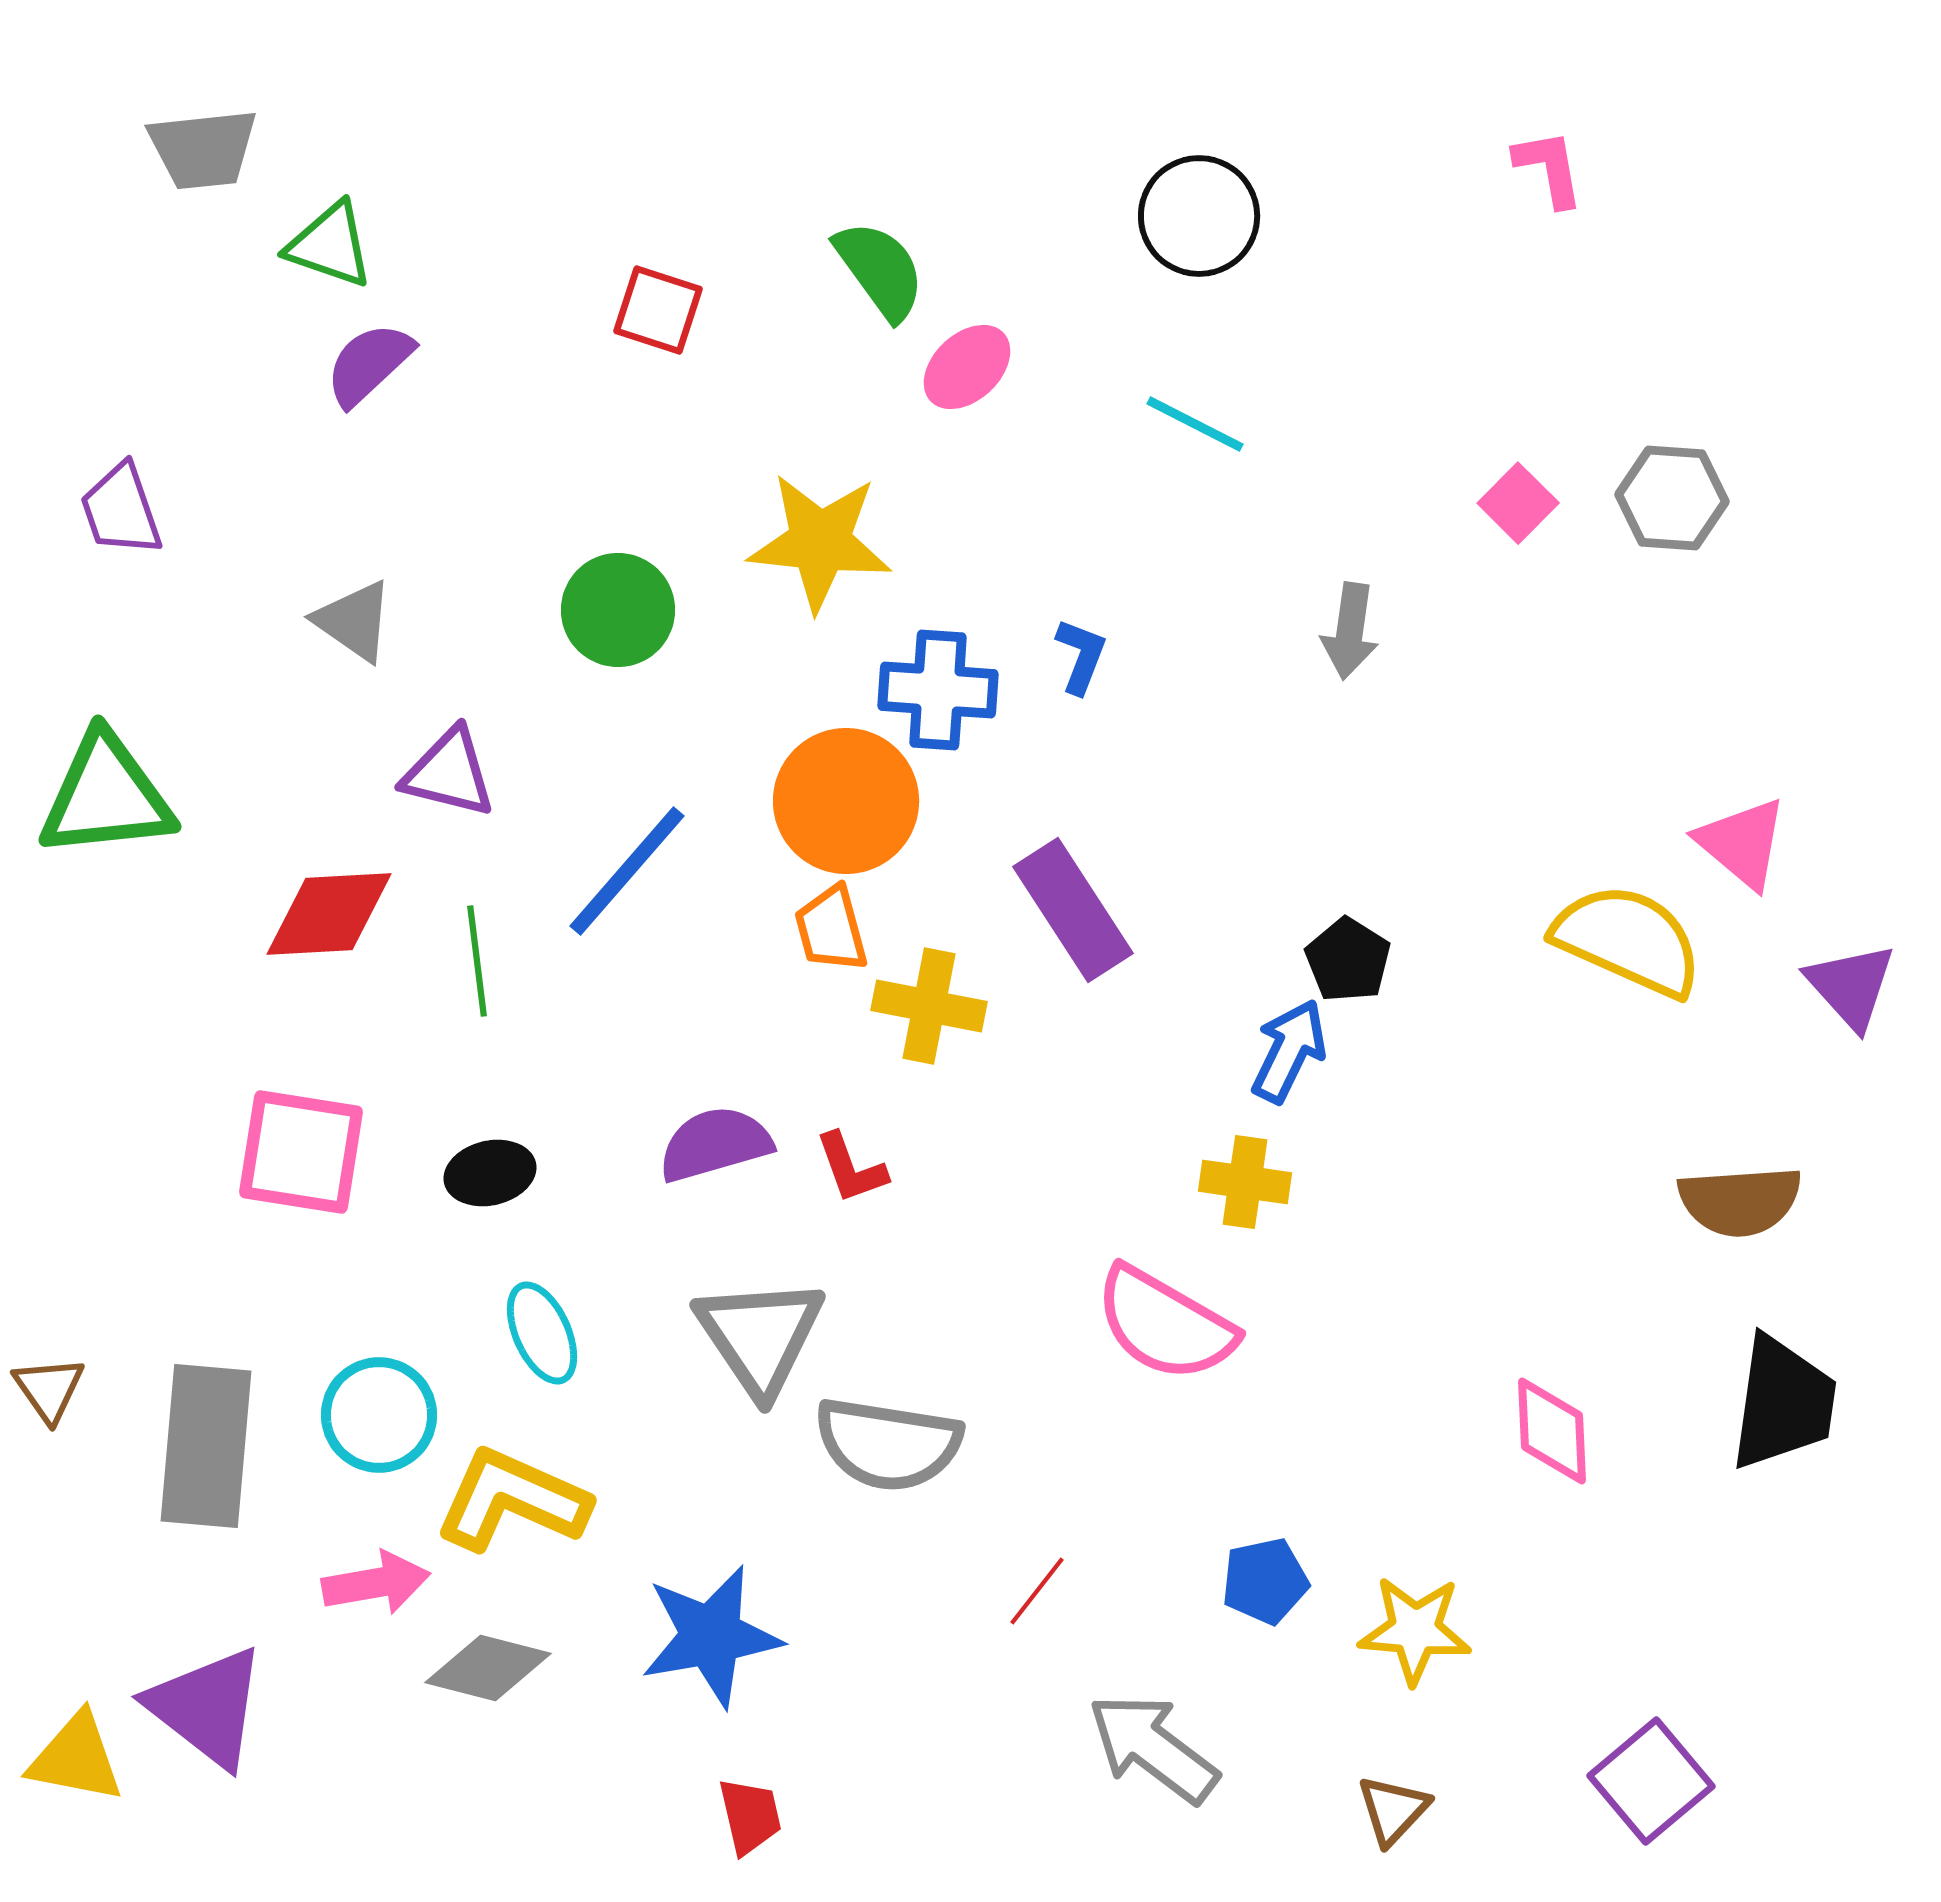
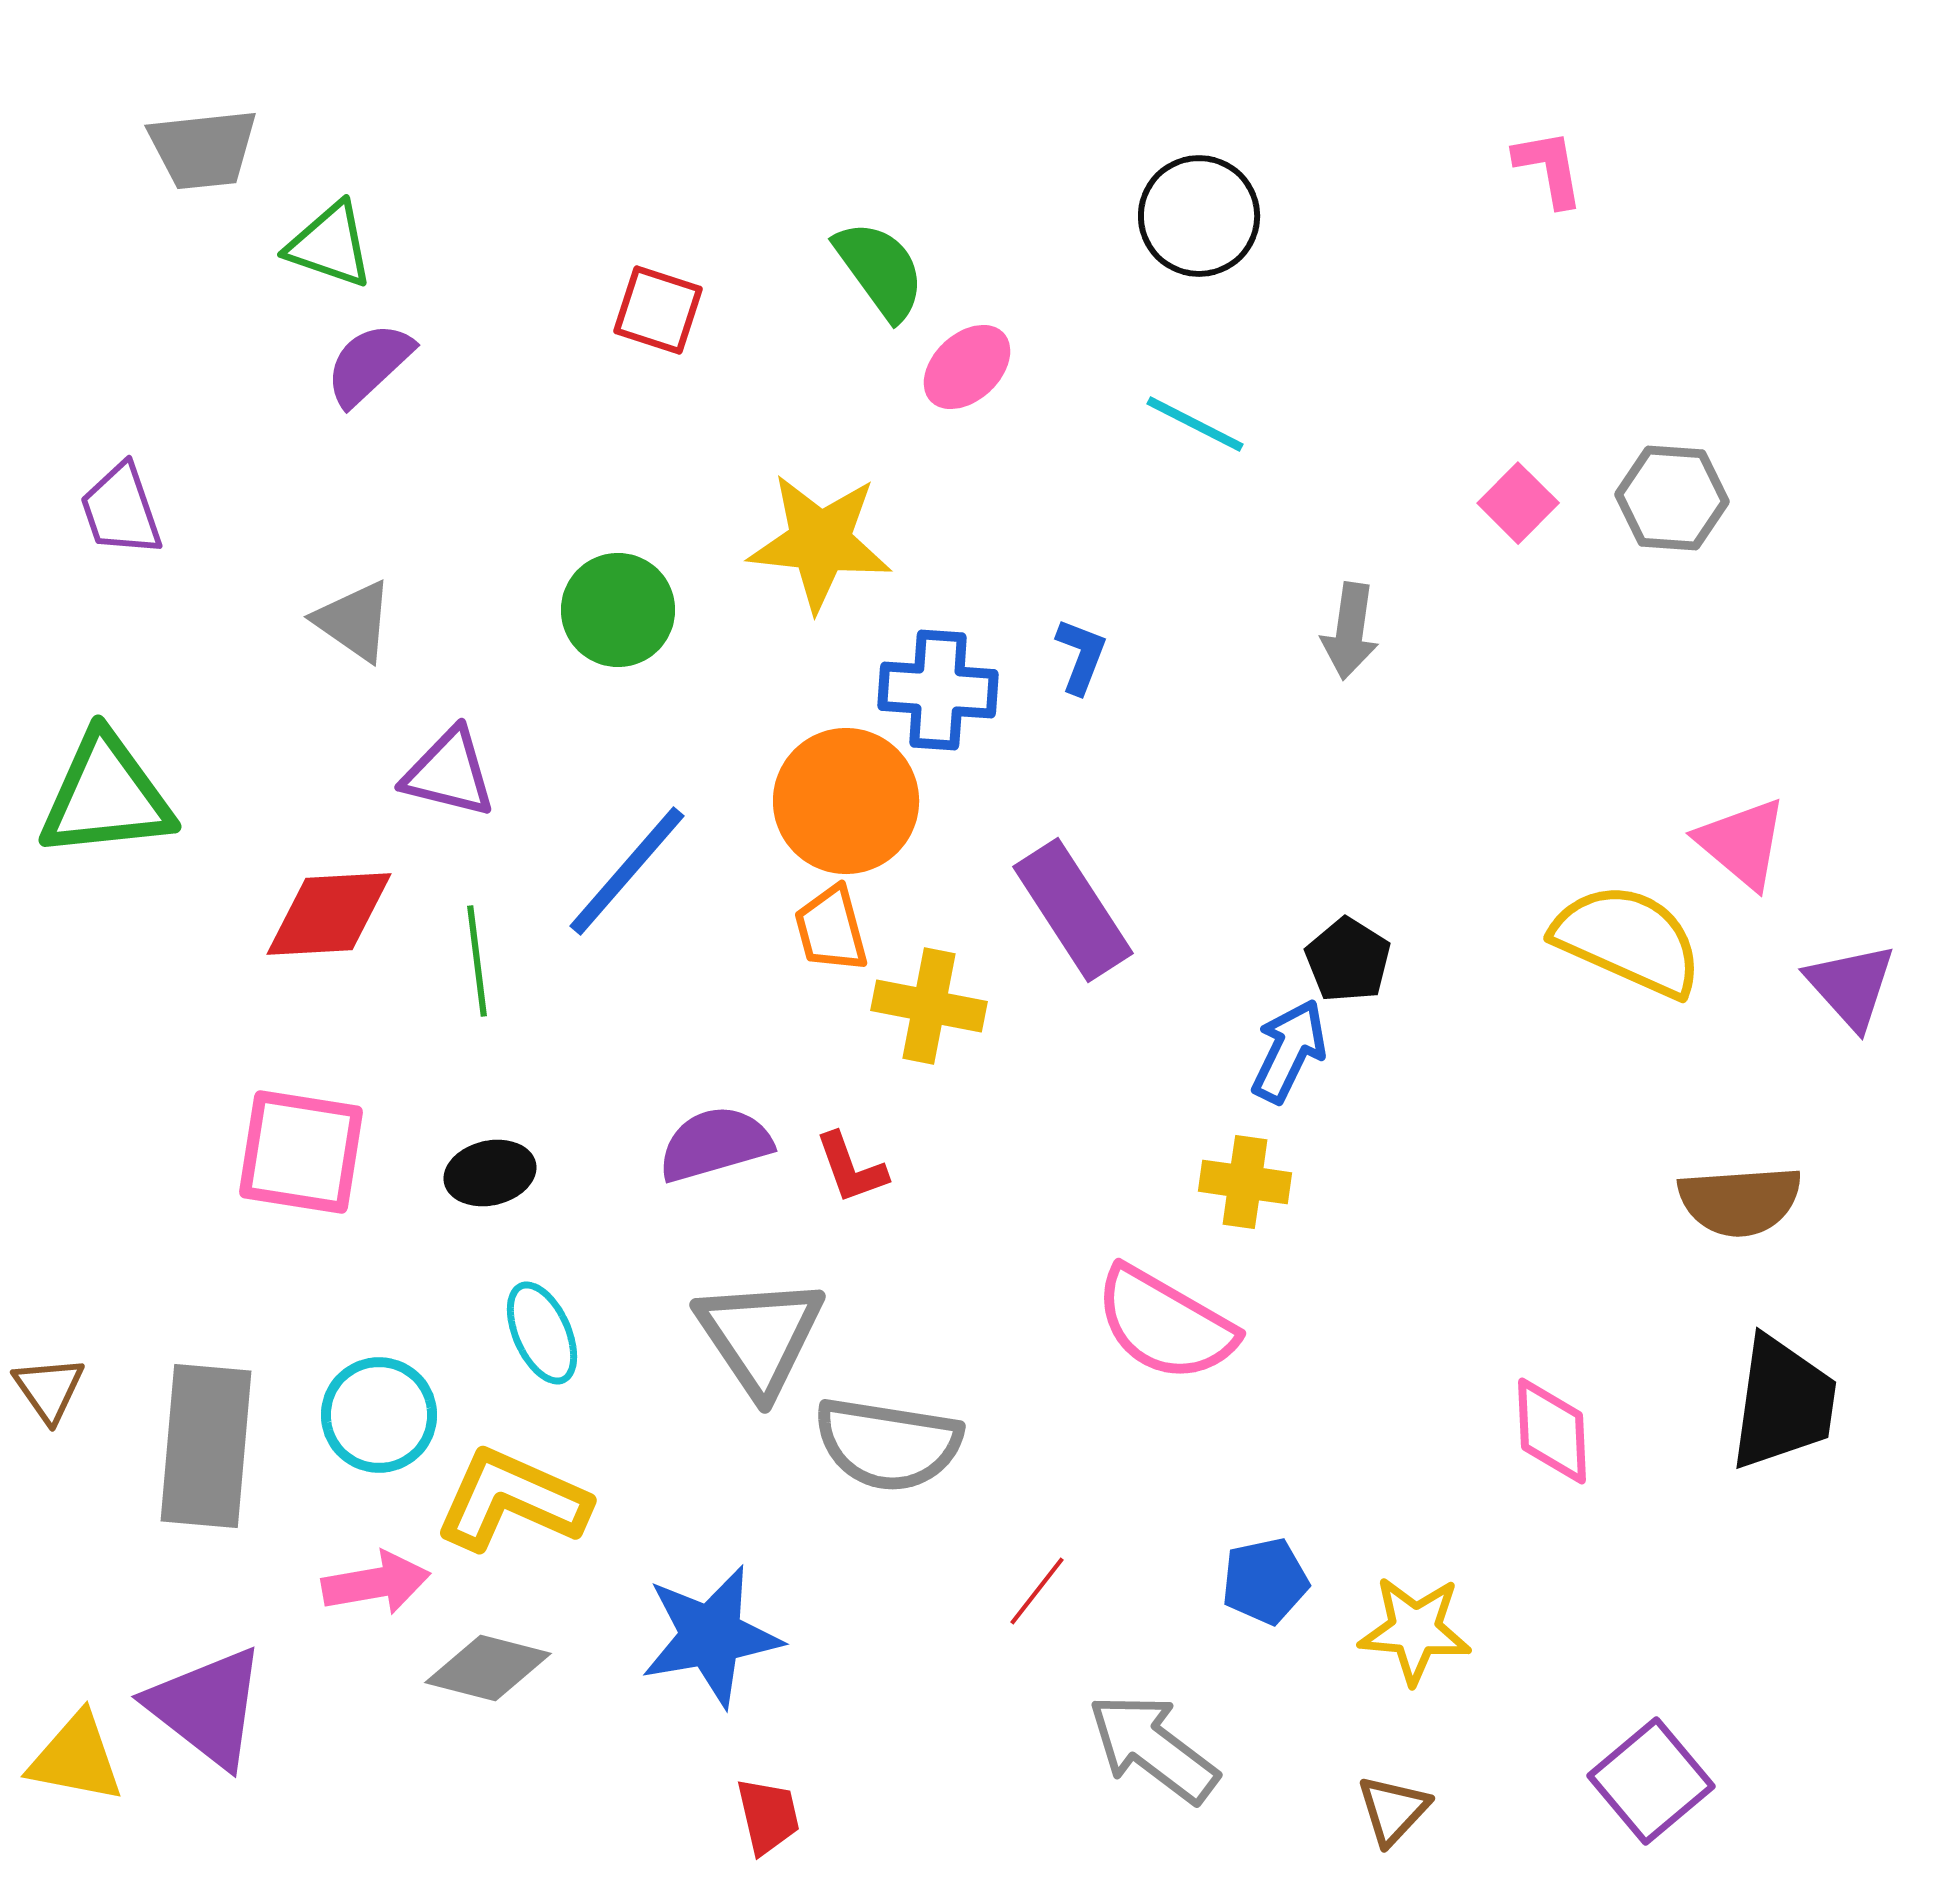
red trapezoid at (750, 1816): moved 18 px right
